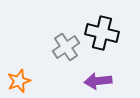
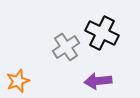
black cross: rotated 12 degrees clockwise
orange star: moved 1 px left
